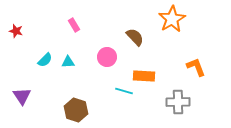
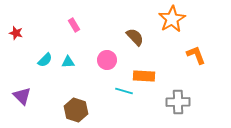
red star: moved 2 px down
pink circle: moved 3 px down
orange L-shape: moved 12 px up
purple triangle: rotated 12 degrees counterclockwise
